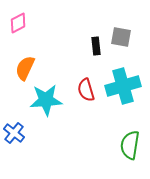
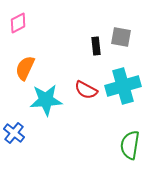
red semicircle: rotated 45 degrees counterclockwise
